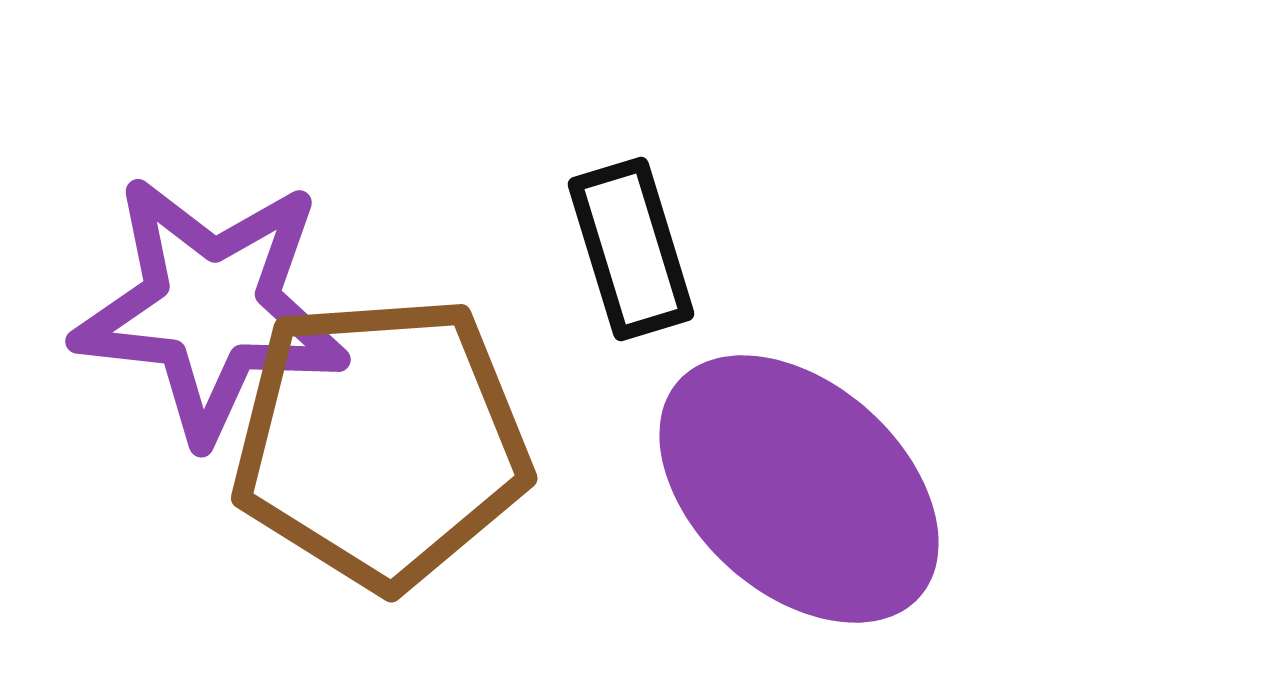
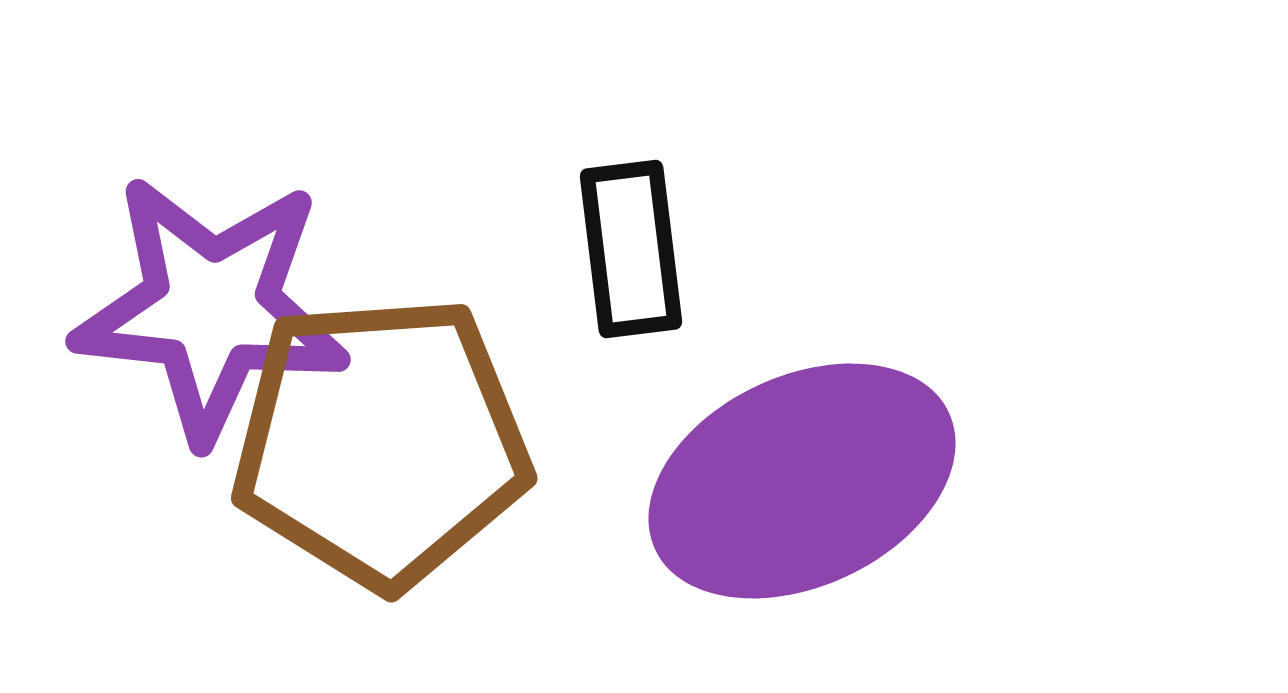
black rectangle: rotated 10 degrees clockwise
purple ellipse: moved 3 px right, 8 px up; rotated 67 degrees counterclockwise
